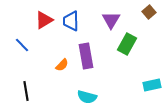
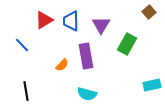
purple triangle: moved 10 px left, 5 px down
cyan semicircle: moved 3 px up
